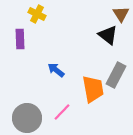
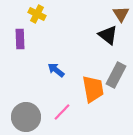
gray circle: moved 1 px left, 1 px up
